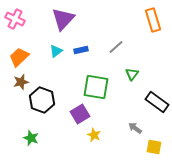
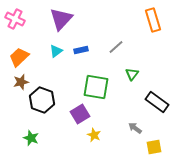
purple triangle: moved 2 px left
yellow square: rotated 21 degrees counterclockwise
